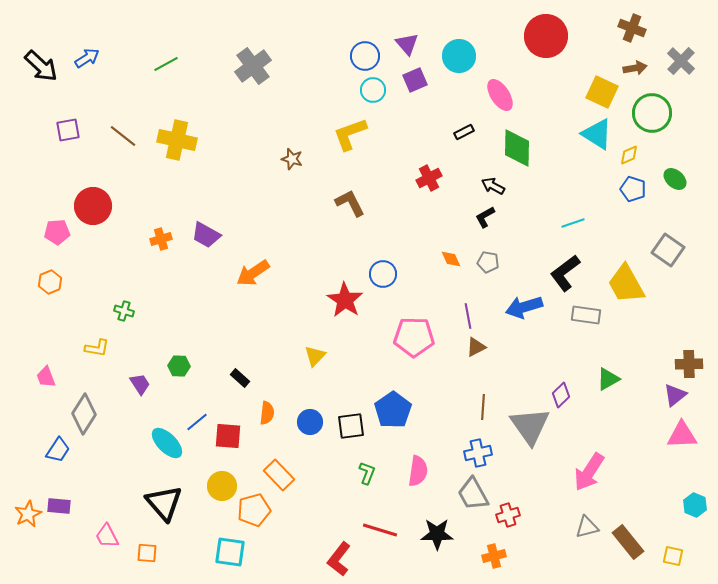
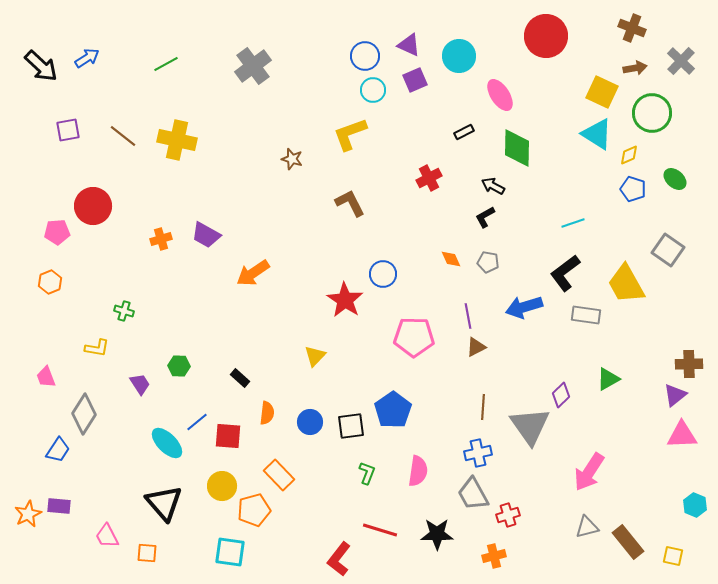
purple triangle at (407, 44): moved 2 px right, 1 px down; rotated 25 degrees counterclockwise
